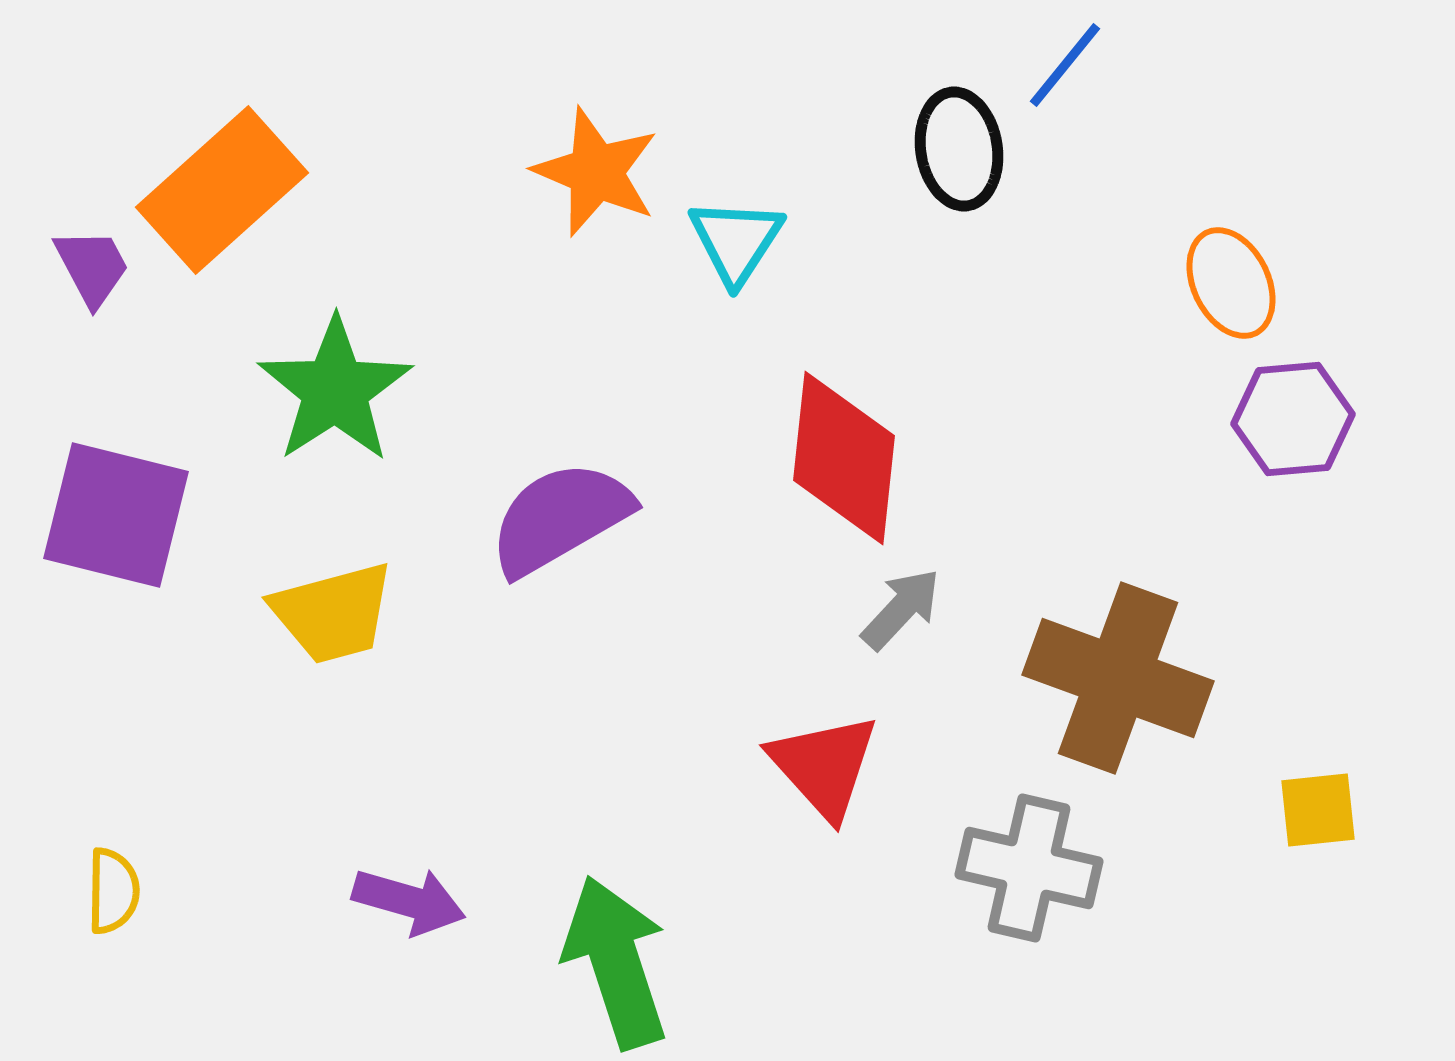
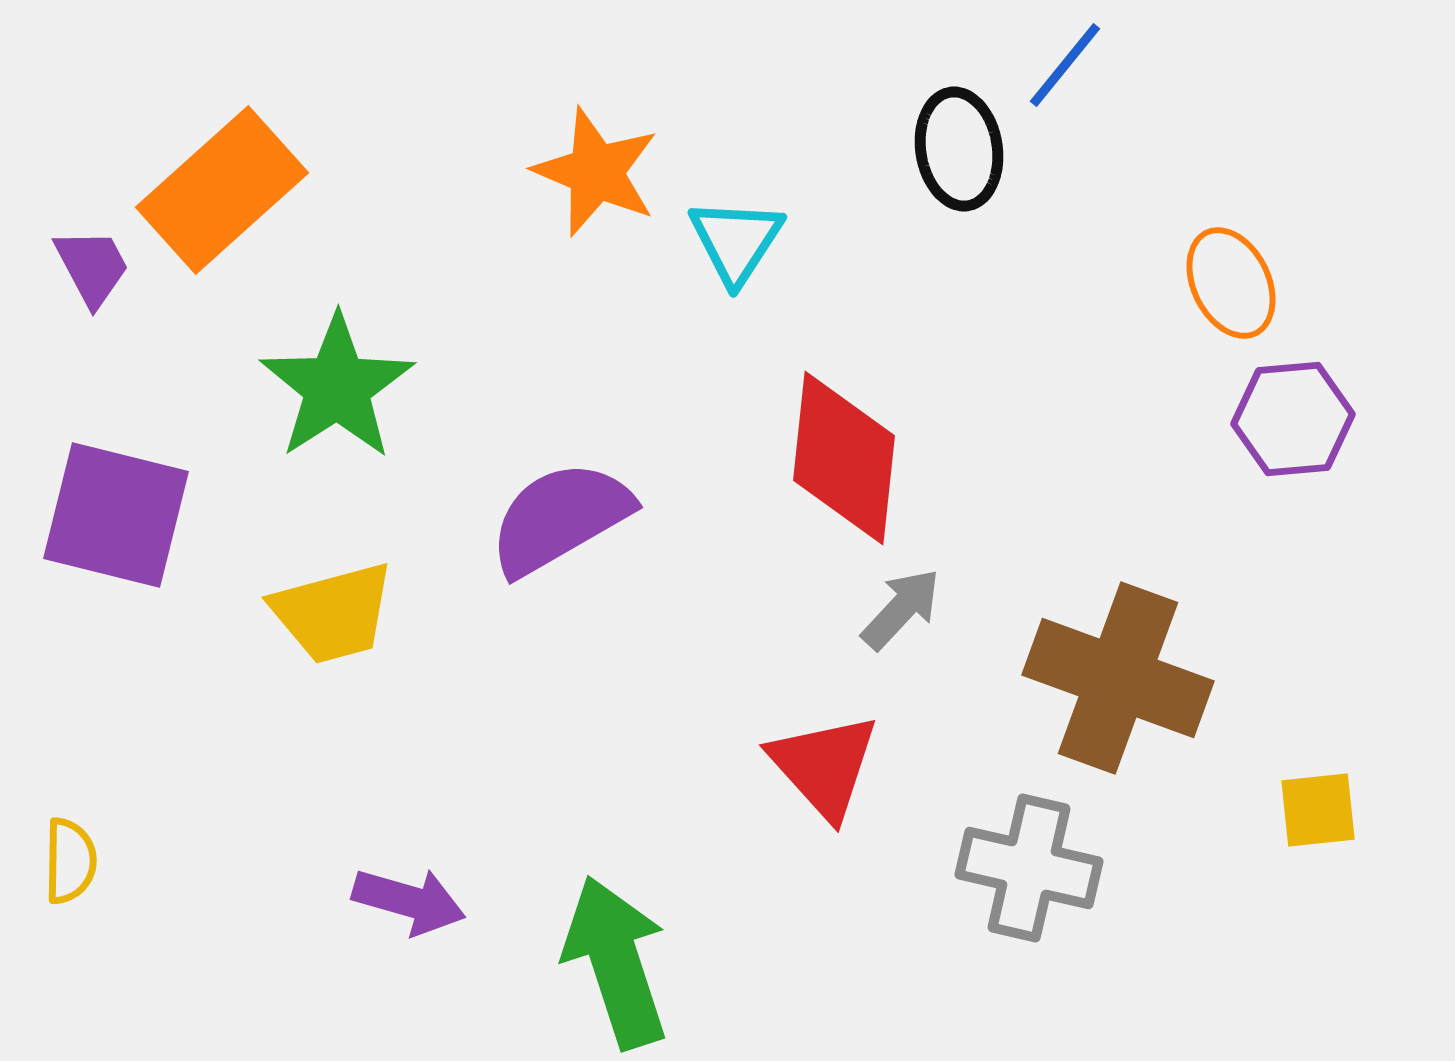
green star: moved 2 px right, 3 px up
yellow semicircle: moved 43 px left, 30 px up
